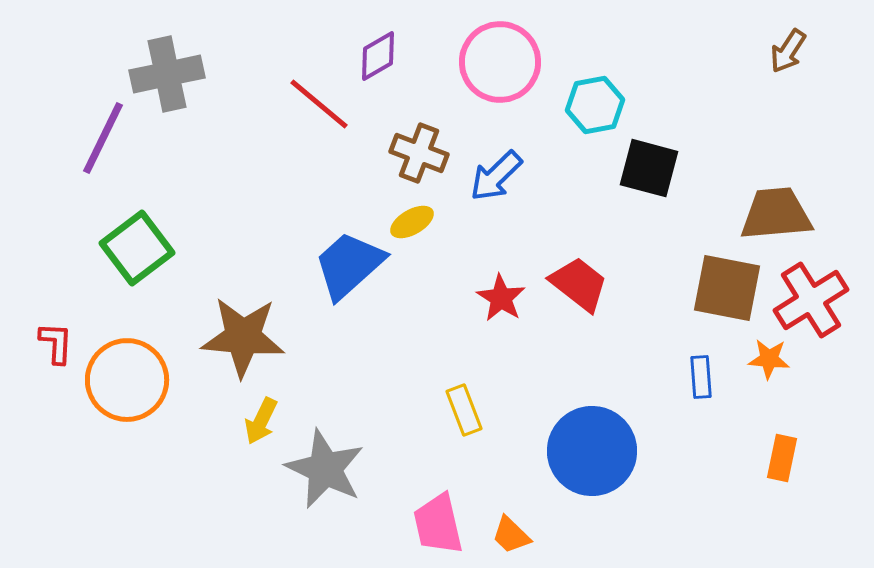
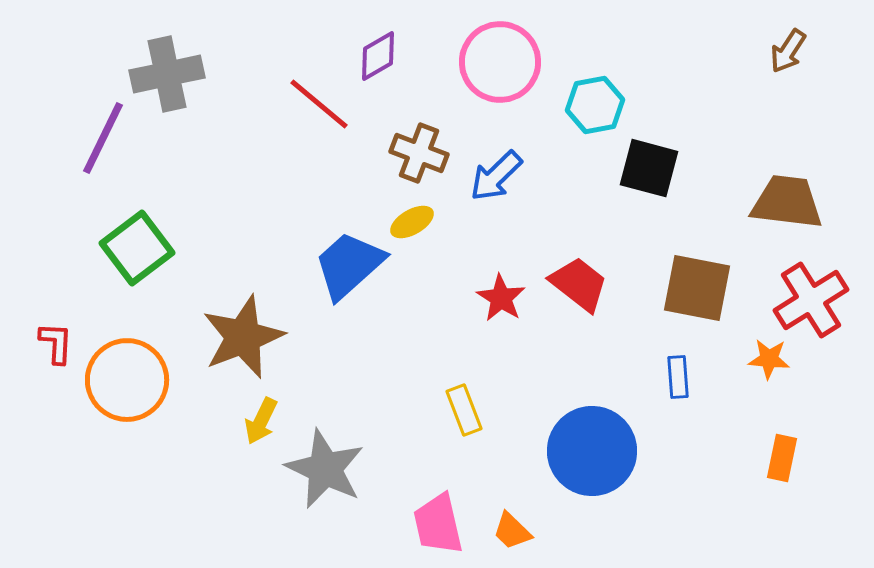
brown trapezoid: moved 11 px right, 12 px up; rotated 12 degrees clockwise
brown square: moved 30 px left
brown star: rotated 26 degrees counterclockwise
blue rectangle: moved 23 px left
orange trapezoid: moved 1 px right, 4 px up
